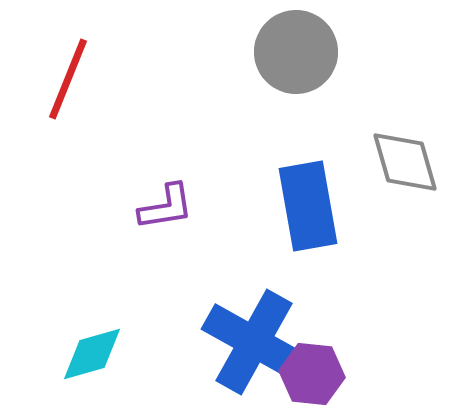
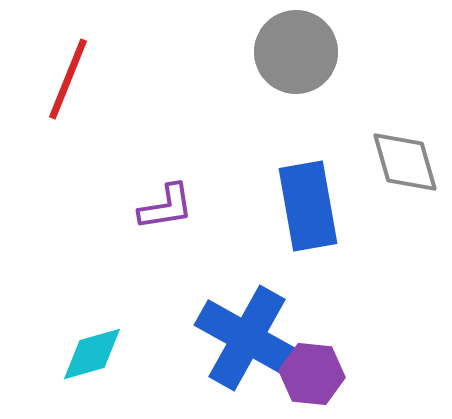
blue cross: moved 7 px left, 4 px up
